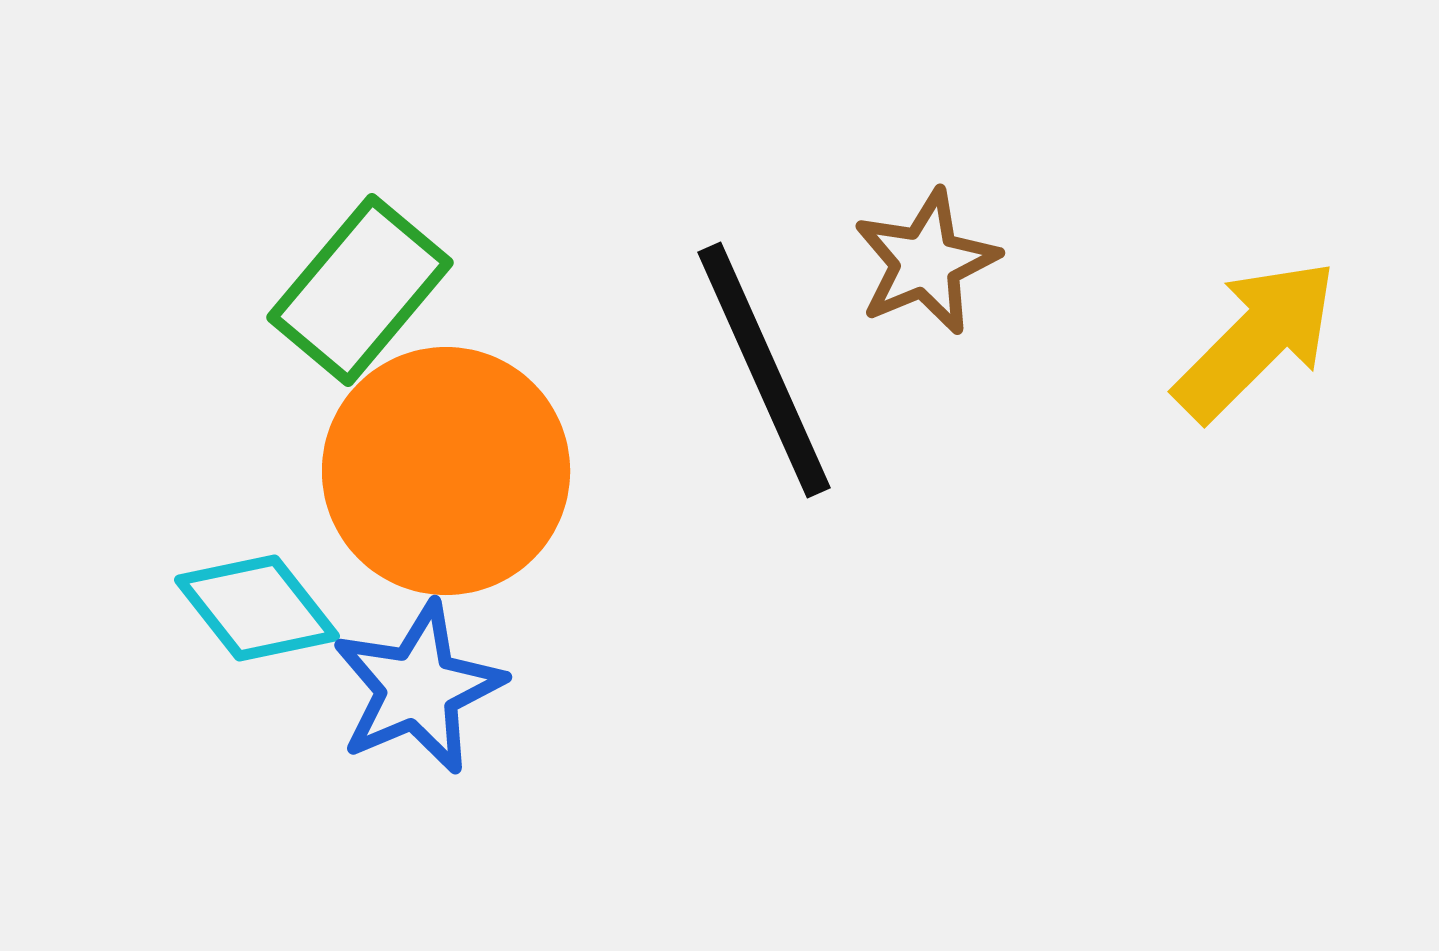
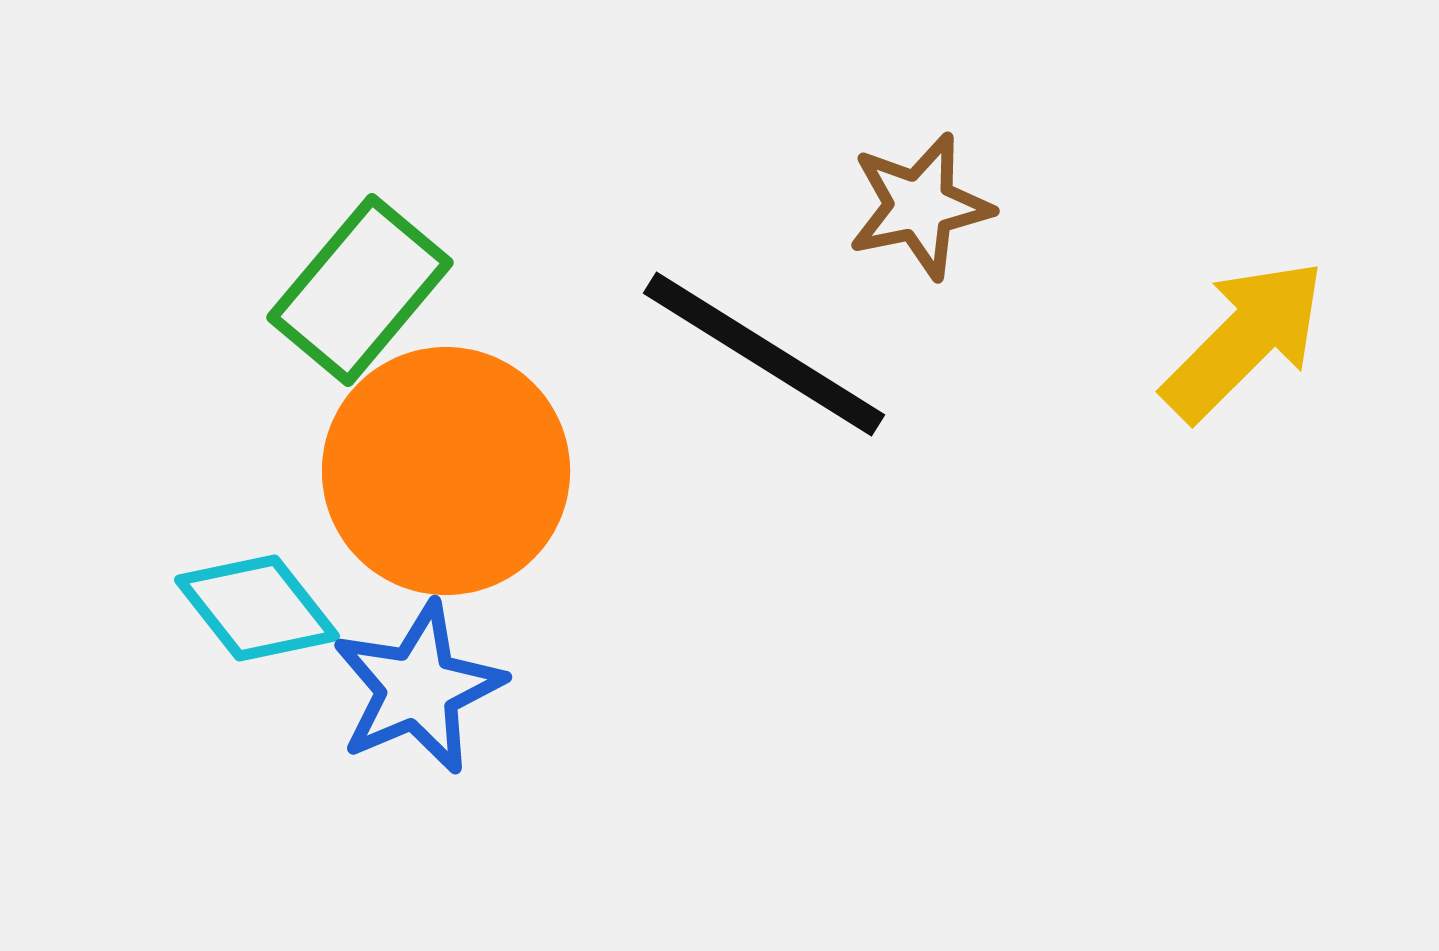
brown star: moved 6 px left, 56 px up; rotated 11 degrees clockwise
yellow arrow: moved 12 px left
black line: moved 16 px up; rotated 34 degrees counterclockwise
